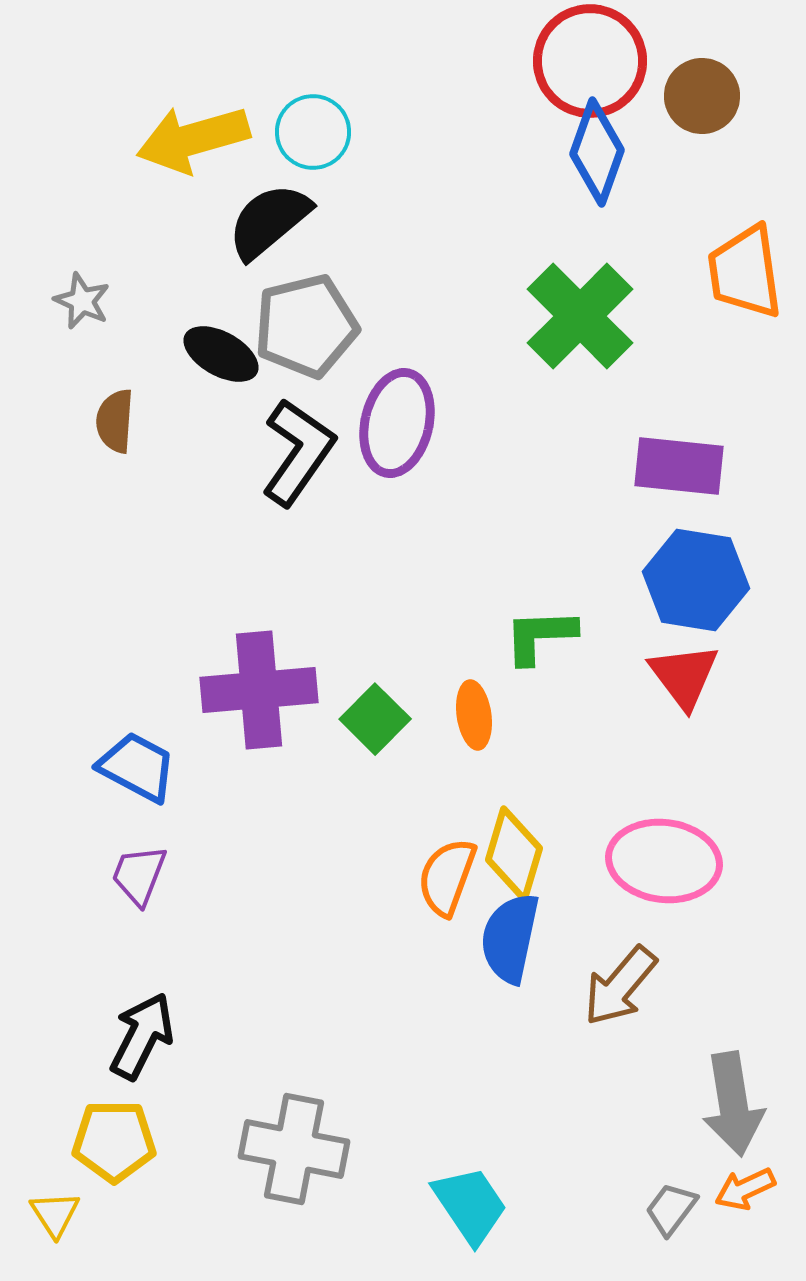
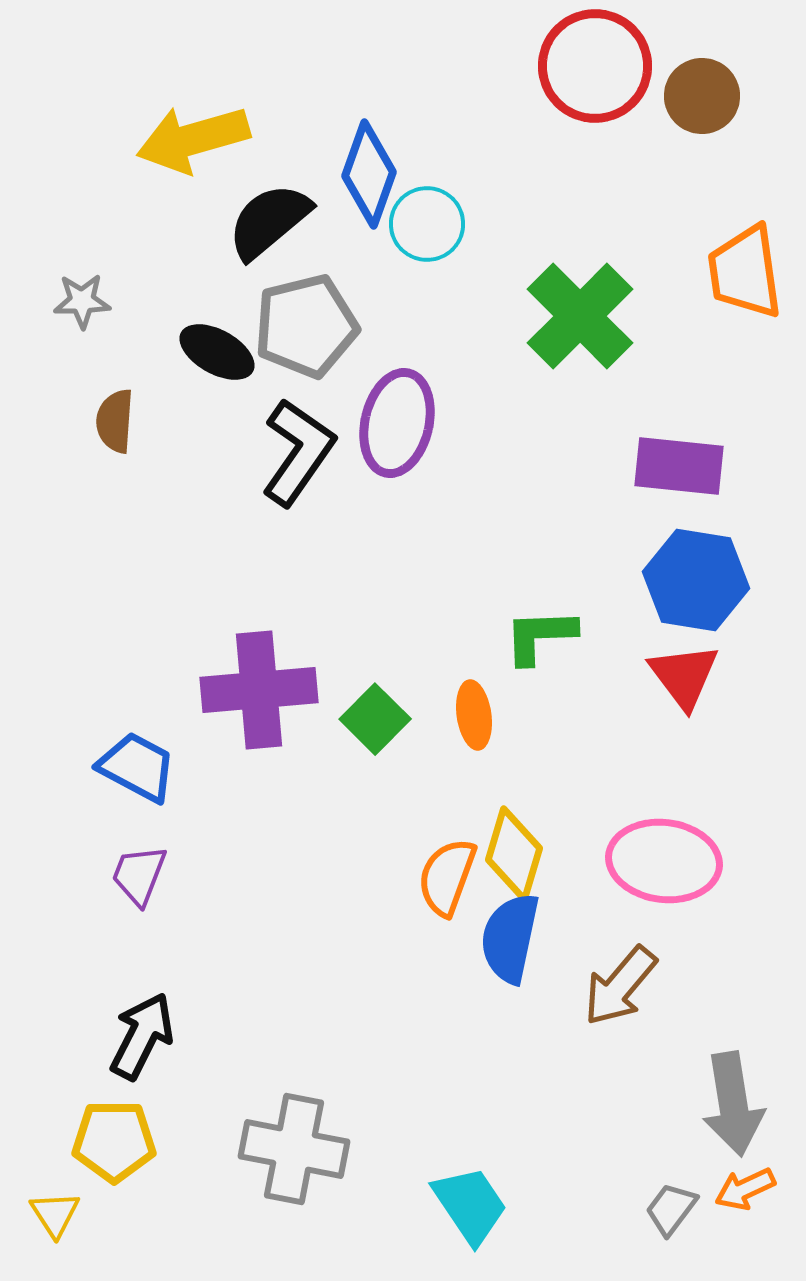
red circle: moved 5 px right, 5 px down
cyan circle: moved 114 px right, 92 px down
blue diamond: moved 228 px left, 22 px down
gray star: rotated 26 degrees counterclockwise
black ellipse: moved 4 px left, 2 px up
